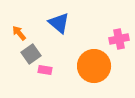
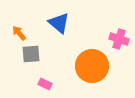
pink cross: rotated 30 degrees clockwise
gray square: rotated 30 degrees clockwise
orange circle: moved 2 px left
pink rectangle: moved 14 px down; rotated 16 degrees clockwise
